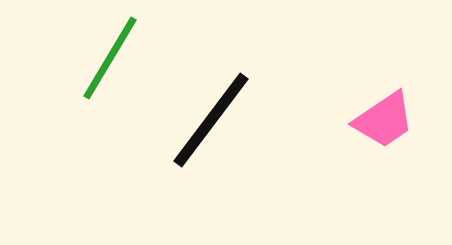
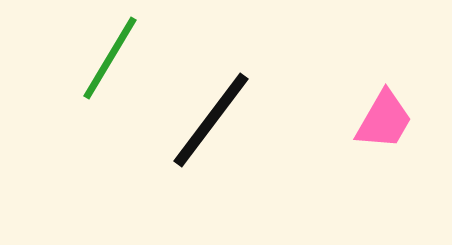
pink trapezoid: rotated 26 degrees counterclockwise
